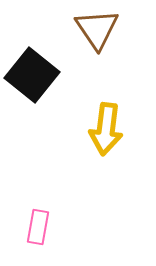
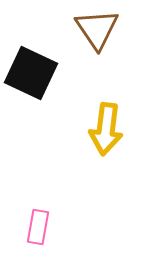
black square: moved 1 px left, 2 px up; rotated 14 degrees counterclockwise
